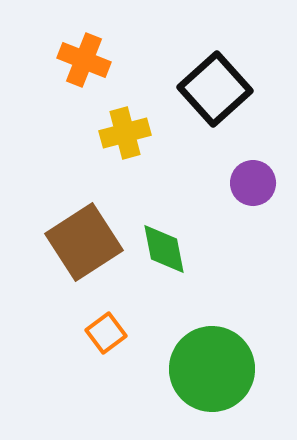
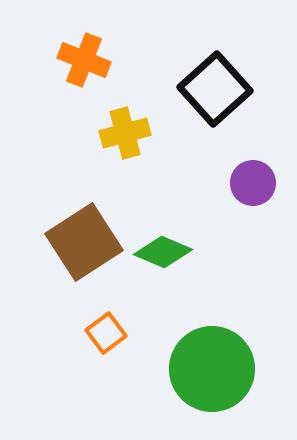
green diamond: moved 1 px left, 3 px down; rotated 56 degrees counterclockwise
